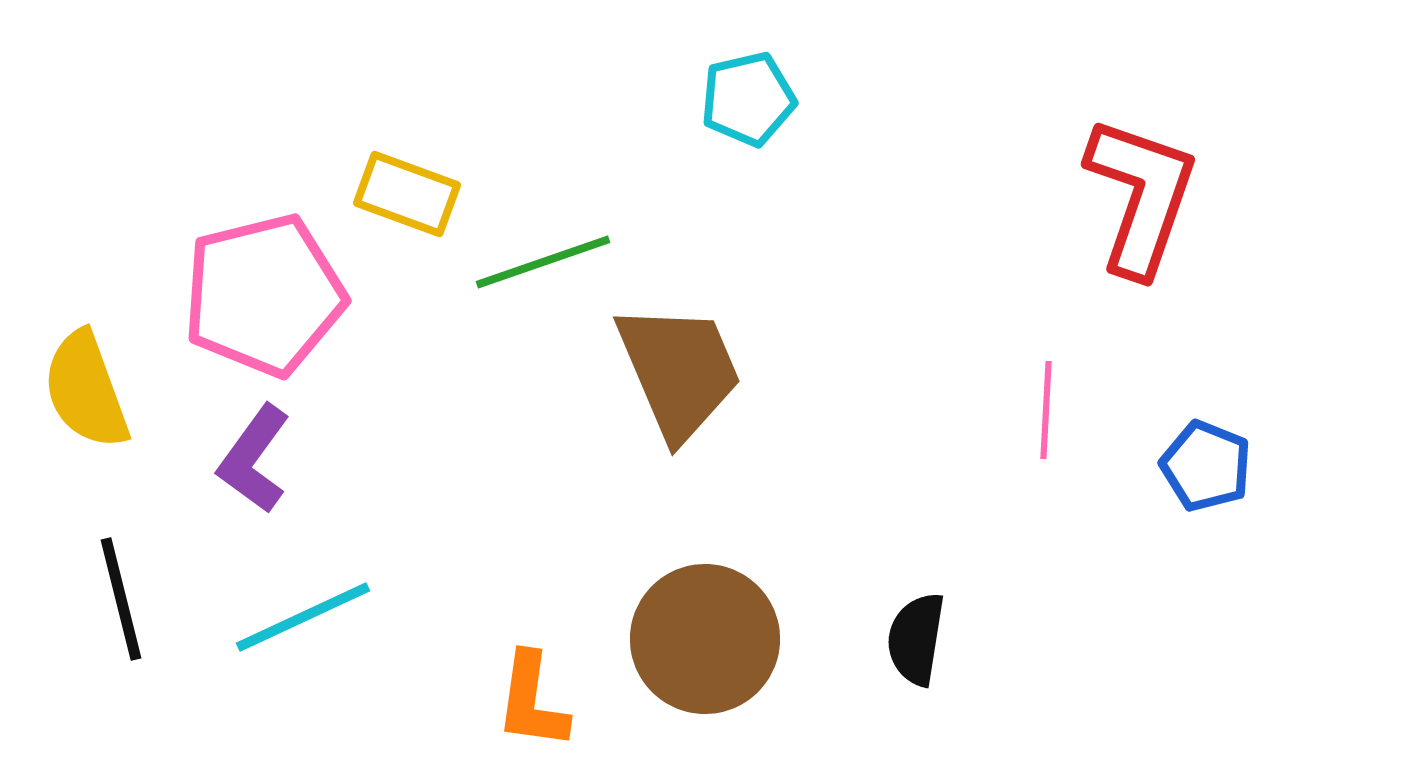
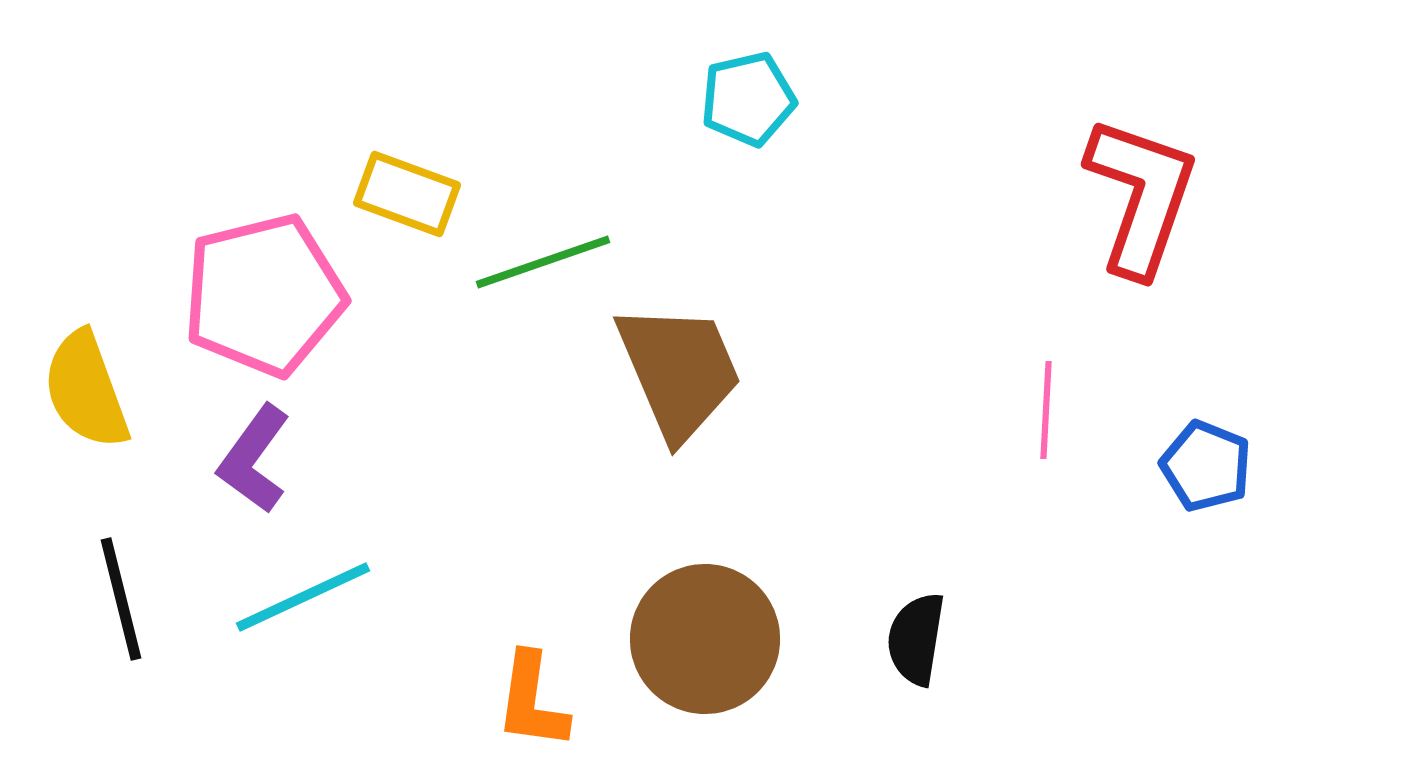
cyan line: moved 20 px up
